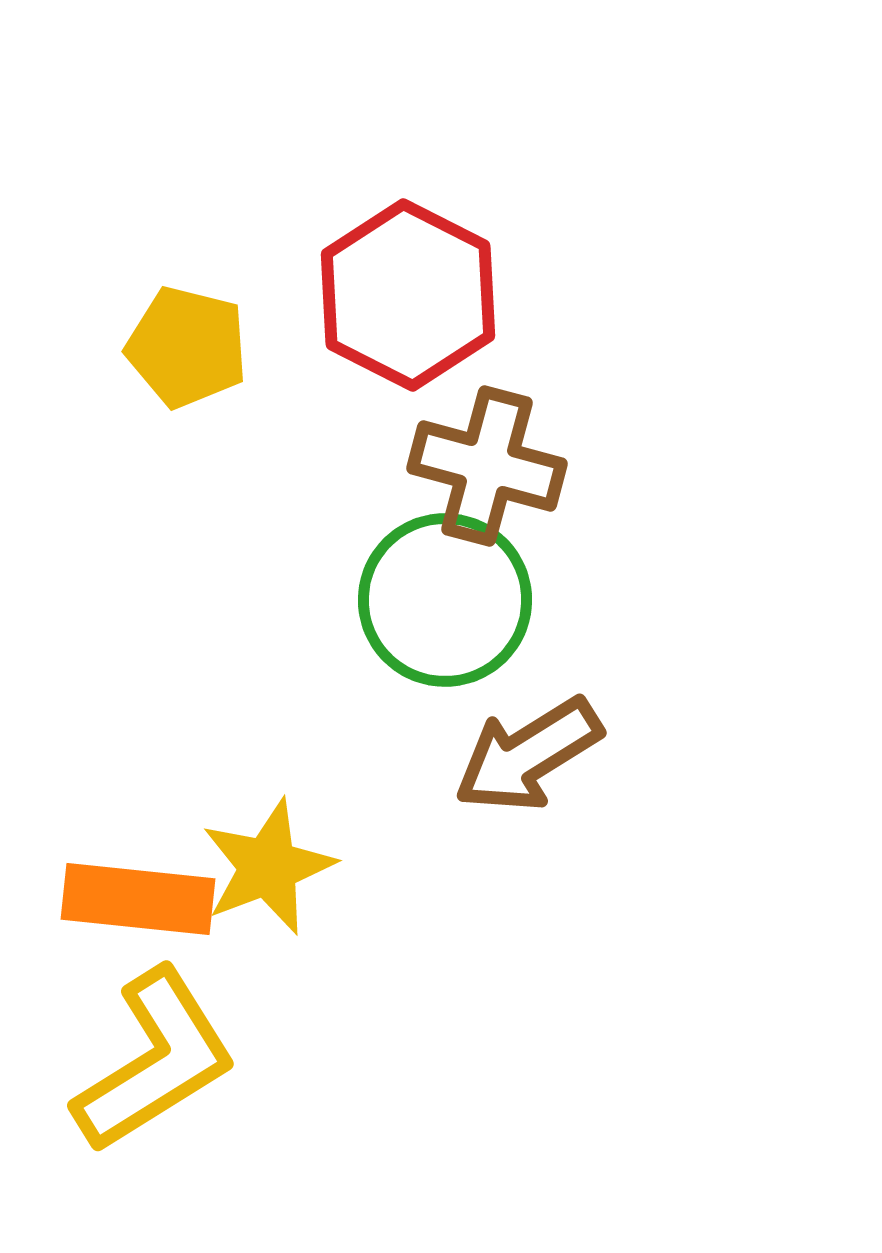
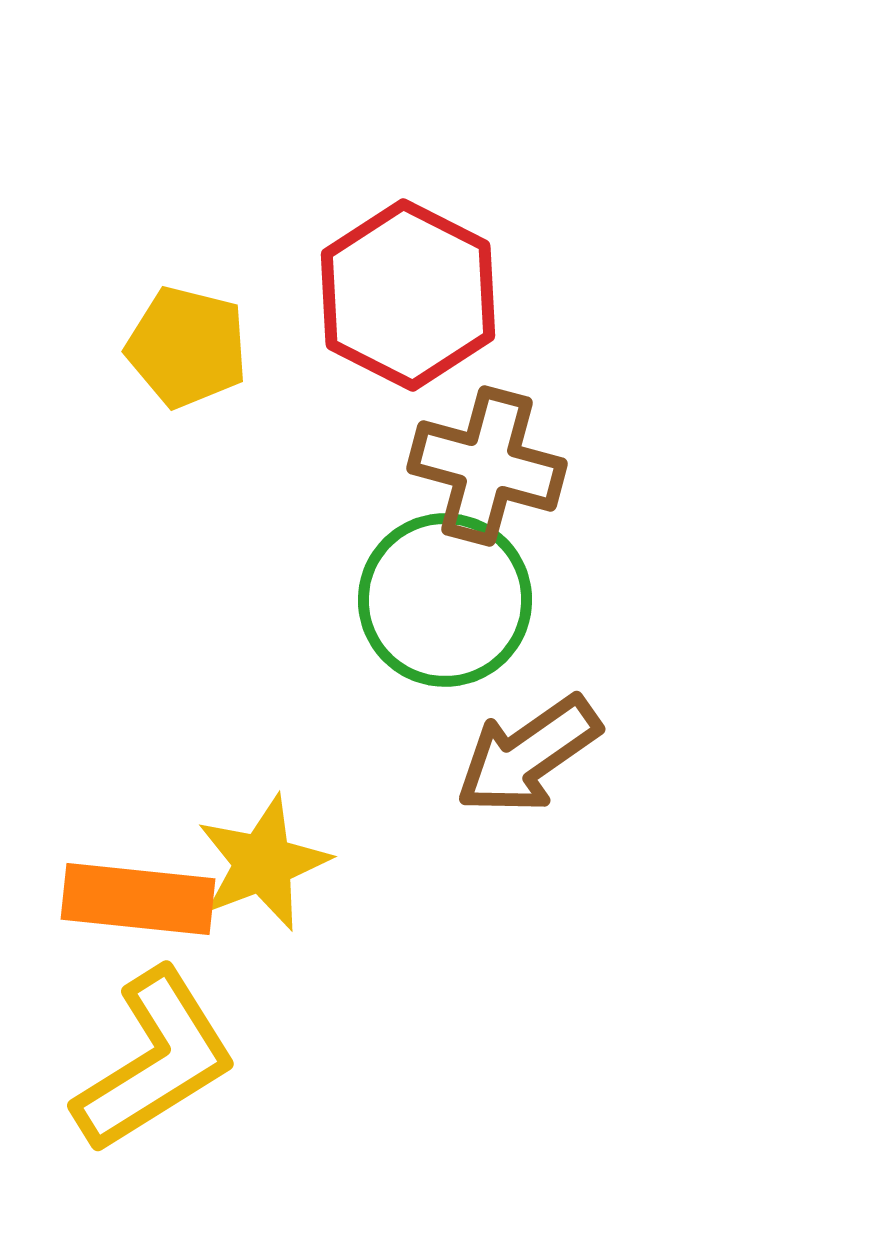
brown arrow: rotated 3 degrees counterclockwise
yellow star: moved 5 px left, 4 px up
